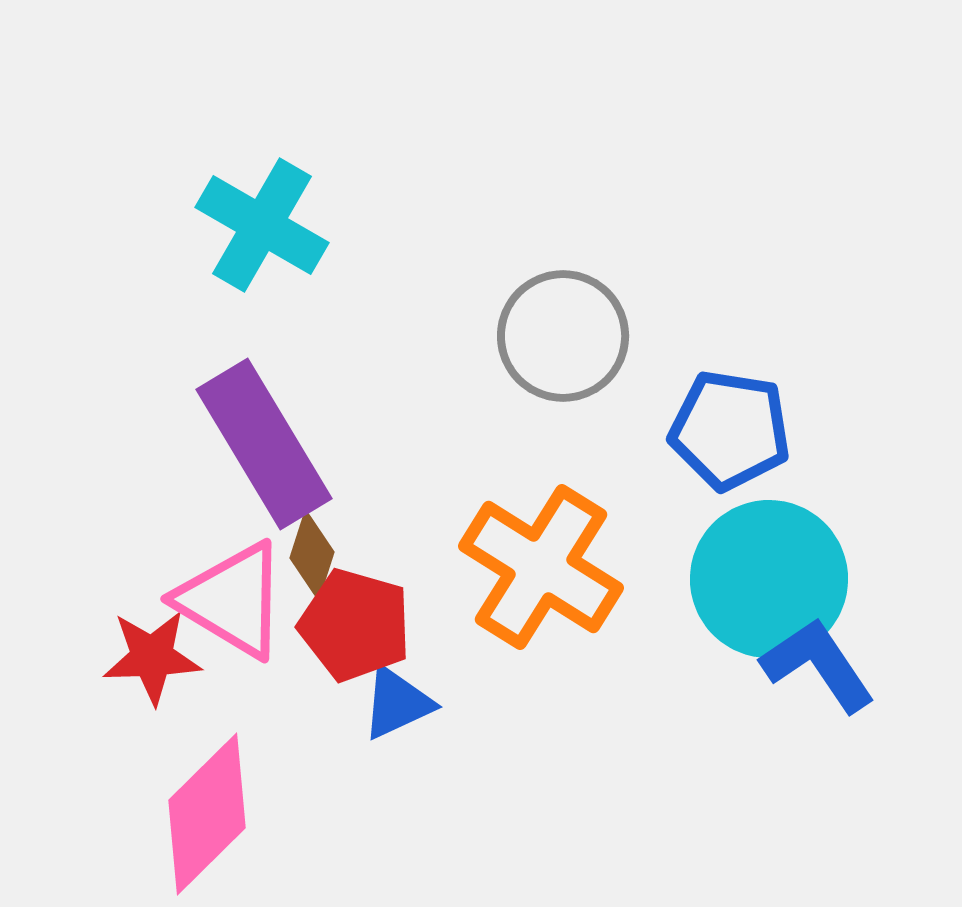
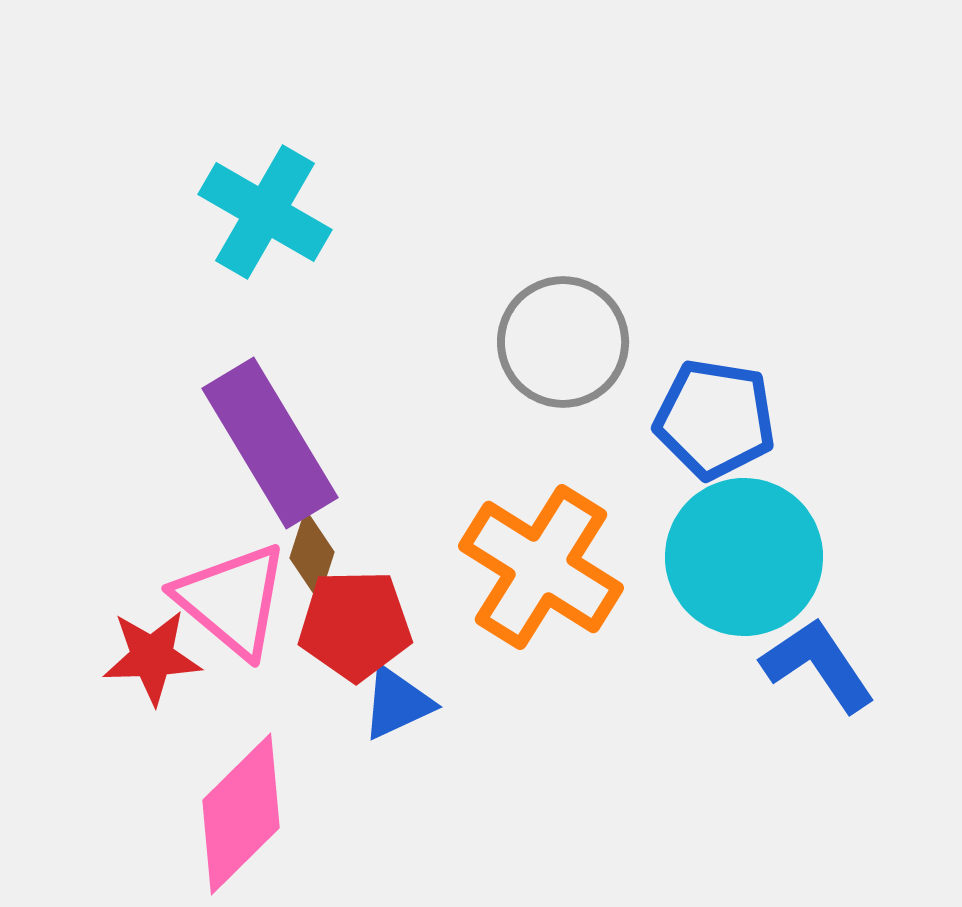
cyan cross: moved 3 px right, 13 px up
gray circle: moved 6 px down
blue pentagon: moved 15 px left, 11 px up
purple rectangle: moved 6 px right, 1 px up
cyan circle: moved 25 px left, 22 px up
pink triangle: rotated 9 degrees clockwise
red pentagon: rotated 17 degrees counterclockwise
pink diamond: moved 34 px right
